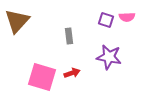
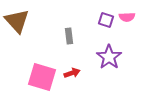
brown triangle: rotated 24 degrees counterclockwise
purple star: rotated 25 degrees clockwise
